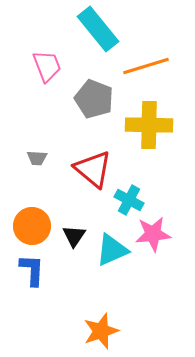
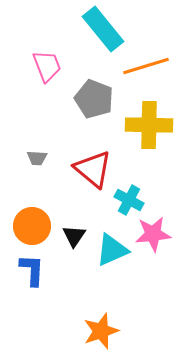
cyan rectangle: moved 5 px right
